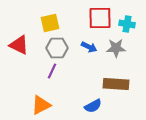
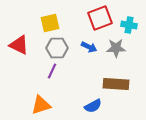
red square: rotated 20 degrees counterclockwise
cyan cross: moved 2 px right, 1 px down
orange triangle: rotated 10 degrees clockwise
